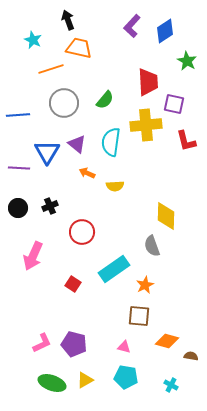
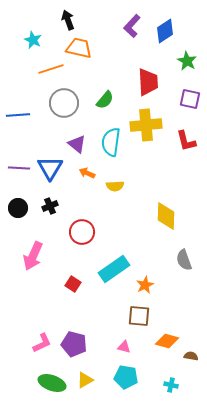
purple square: moved 16 px right, 5 px up
blue triangle: moved 3 px right, 16 px down
gray semicircle: moved 32 px right, 14 px down
cyan cross: rotated 16 degrees counterclockwise
